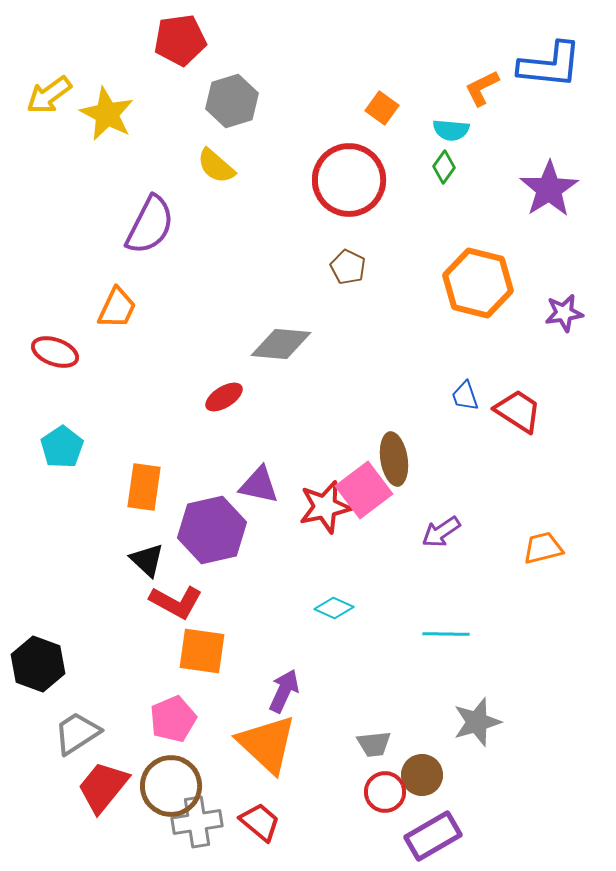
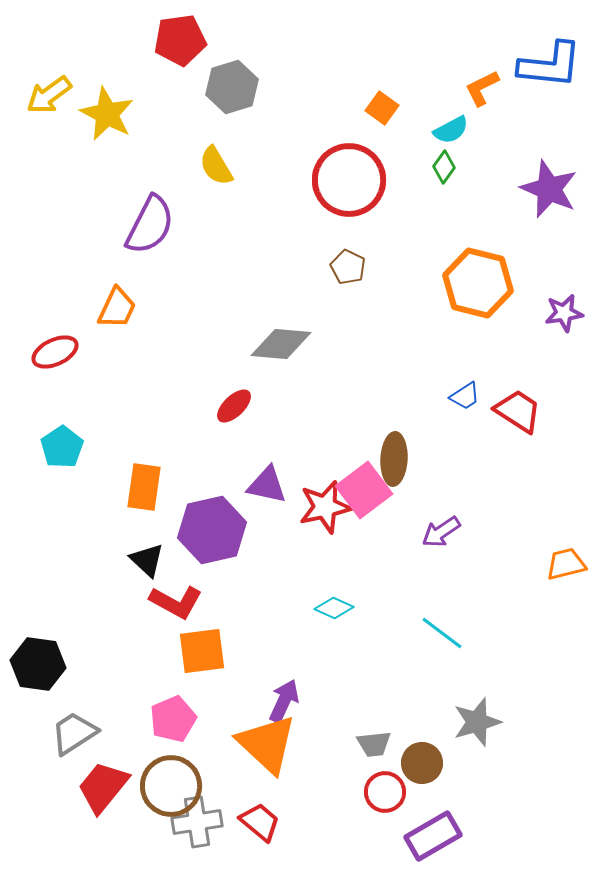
gray hexagon at (232, 101): moved 14 px up
cyan semicircle at (451, 130): rotated 33 degrees counterclockwise
yellow semicircle at (216, 166): rotated 18 degrees clockwise
purple star at (549, 189): rotated 16 degrees counterclockwise
red ellipse at (55, 352): rotated 45 degrees counterclockwise
blue trapezoid at (465, 396): rotated 104 degrees counterclockwise
red ellipse at (224, 397): moved 10 px right, 9 px down; rotated 12 degrees counterclockwise
brown ellipse at (394, 459): rotated 12 degrees clockwise
purple triangle at (259, 485): moved 8 px right
orange trapezoid at (543, 548): moved 23 px right, 16 px down
cyan line at (446, 634): moved 4 px left, 1 px up; rotated 36 degrees clockwise
orange square at (202, 651): rotated 15 degrees counterclockwise
black hexagon at (38, 664): rotated 12 degrees counterclockwise
purple arrow at (284, 691): moved 10 px down
gray trapezoid at (77, 733): moved 3 px left
brown circle at (422, 775): moved 12 px up
